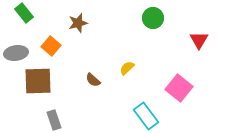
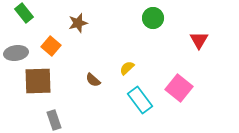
cyan rectangle: moved 6 px left, 16 px up
